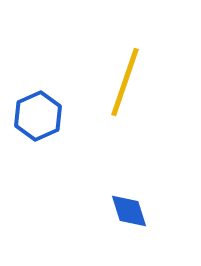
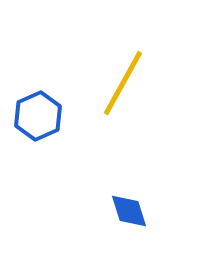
yellow line: moved 2 px left, 1 px down; rotated 10 degrees clockwise
